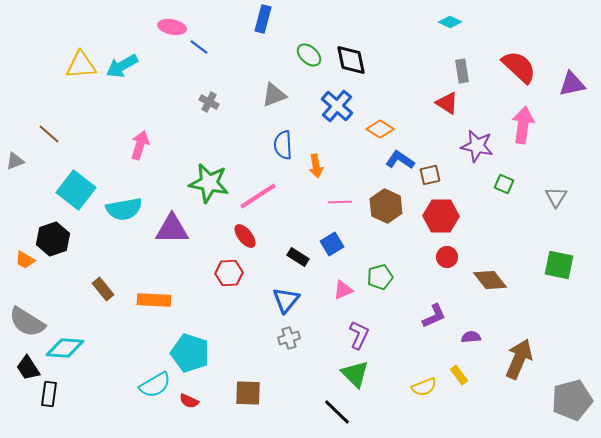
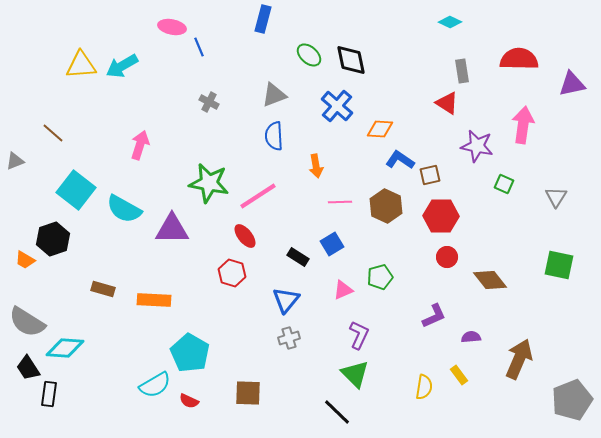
blue line at (199, 47): rotated 30 degrees clockwise
red semicircle at (519, 67): moved 8 px up; rotated 42 degrees counterclockwise
orange diamond at (380, 129): rotated 28 degrees counterclockwise
brown line at (49, 134): moved 4 px right, 1 px up
blue semicircle at (283, 145): moved 9 px left, 9 px up
cyan semicircle at (124, 209): rotated 39 degrees clockwise
red hexagon at (229, 273): moved 3 px right; rotated 20 degrees clockwise
brown rectangle at (103, 289): rotated 35 degrees counterclockwise
cyan pentagon at (190, 353): rotated 12 degrees clockwise
yellow semicircle at (424, 387): rotated 60 degrees counterclockwise
gray pentagon at (572, 400): rotated 6 degrees counterclockwise
